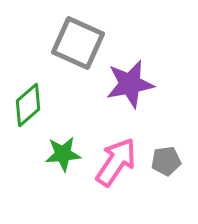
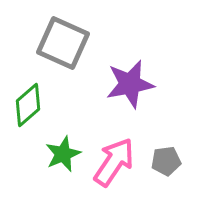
gray square: moved 15 px left
green star: rotated 18 degrees counterclockwise
pink arrow: moved 2 px left
